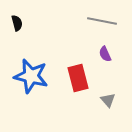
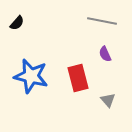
black semicircle: rotated 56 degrees clockwise
